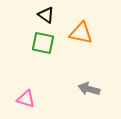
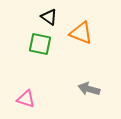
black triangle: moved 3 px right, 2 px down
orange triangle: rotated 10 degrees clockwise
green square: moved 3 px left, 1 px down
